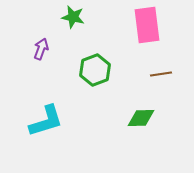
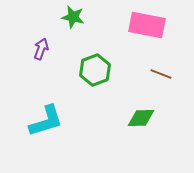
pink rectangle: rotated 72 degrees counterclockwise
brown line: rotated 30 degrees clockwise
